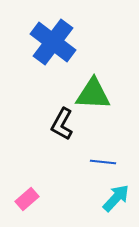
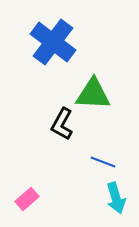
blue line: rotated 15 degrees clockwise
cyan arrow: rotated 120 degrees clockwise
